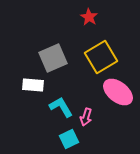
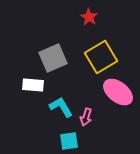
cyan square: moved 2 px down; rotated 18 degrees clockwise
